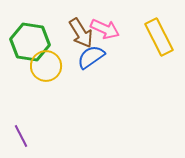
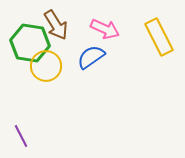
brown arrow: moved 25 px left, 8 px up
green hexagon: moved 1 px down
